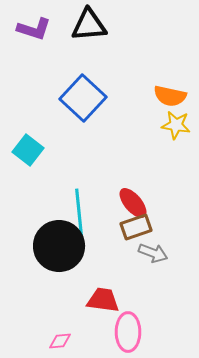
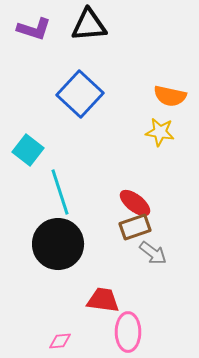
blue square: moved 3 px left, 4 px up
yellow star: moved 16 px left, 7 px down
red ellipse: moved 2 px right; rotated 12 degrees counterclockwise
cyan line: moved 19 px left, 20 px up; rotated 12 degrees counterclockwise
brown rectangle: moved 1 px left
black circle: moved 1 px left, 2 px up
gray arrow: rotated 16 degrees clockwise
